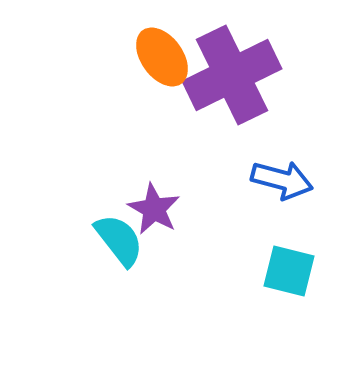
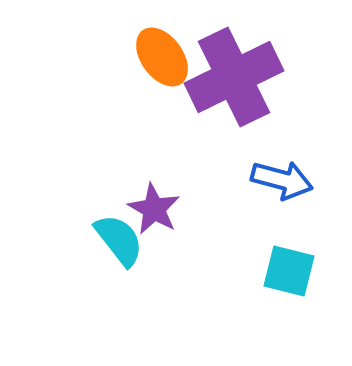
purple cross: moved 2 px right, 2 px down
